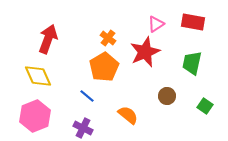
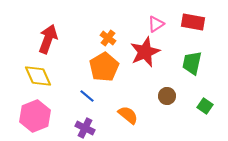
purple cross: moved 2 px right
